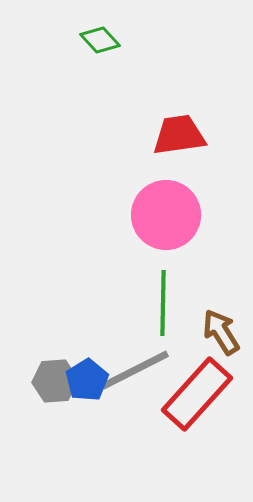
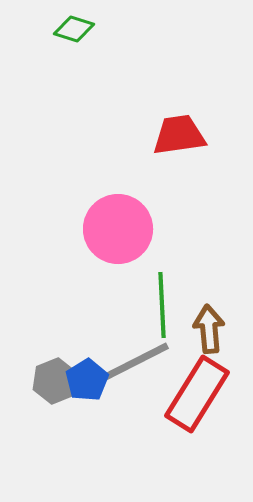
green diamond: moved 26 px left, 11 px up; rotated 30 degrees counterclockwise
pink circle: moved 48 px left, 14 px down
green line: moved 1 px left, 2 px down; rotated 4 degrees counterclockwise
brown arrow: moved 12 px left, 3 px up; rotated 27 degrees clockwise
gray line: moved 8 px up
gray hexagon: rotated 18 degrees counterclockwise
red rectangle: rotated 10 degrees counterclockwise
